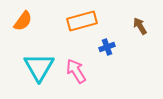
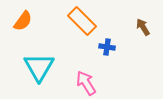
orange rectangle: rotated 60 degrees clockwise
brown arrow: moved 3 px right, 1 px down
blue cross: rotated 28 degrees clockwise
pink arrow: moved 10 px right, 12 px down
